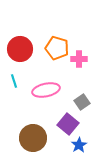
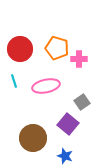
pink ellipse: moved 4 px up
blue star: moved 14 px left, 11 px down; rotated 21 degrees counterclockwise
